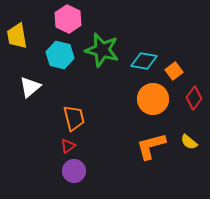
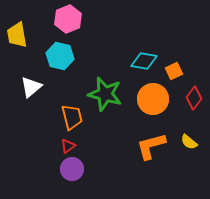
pink hexagon: rotated 12 degrees clockwise
yellow trapezoid: moved 1 px up
green star: moved 3 px right, 44 px down
cyan hexagon: moved 1 px down
orange square: rotated 12 degrees clockwise
white triangle: moved 1 px right
orange trapezoid: moved 2 px left, 1 px up
purple circle: moved 2 px left, 2 px up
